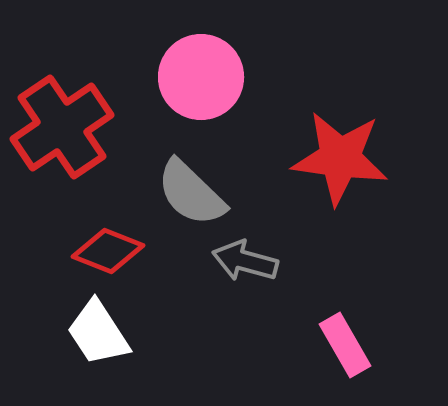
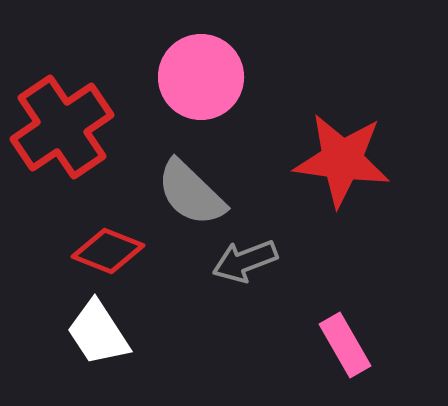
red star: moved 2 px right, 2 px down
gray arrow: rotated 36 degrees counterclockwise
